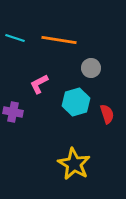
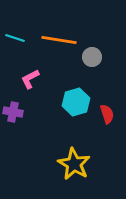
gray circle: moved 1 px right, 11 px up
pink L-shape: moved 9 px left, 5 px up
